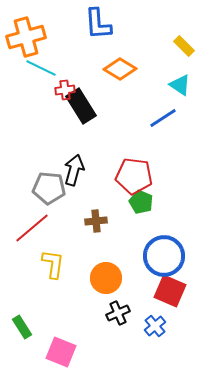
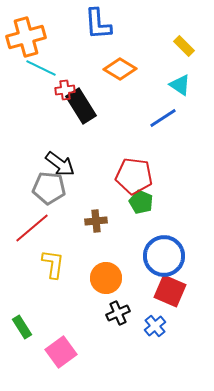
black arrow: moved 14 px left, 6 px up; rotated 112 degrees clockwise
pink square: rotated 32 degrees clockwise
